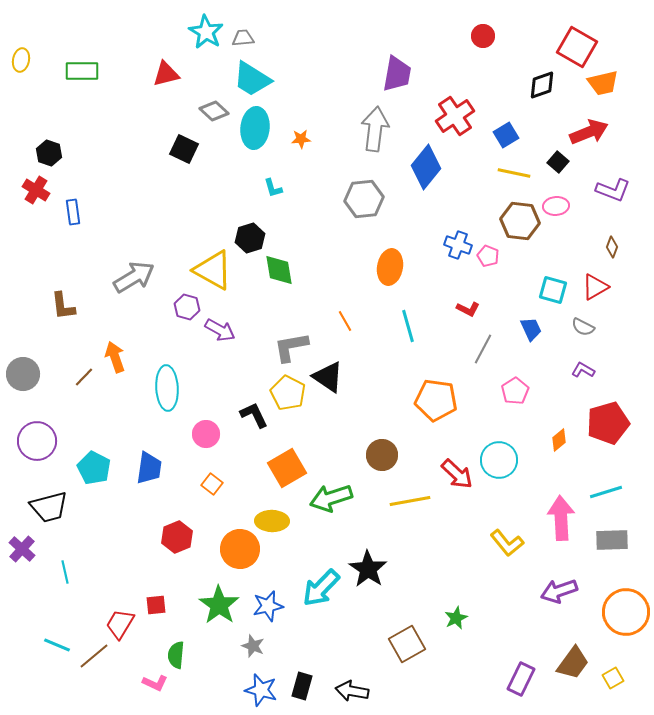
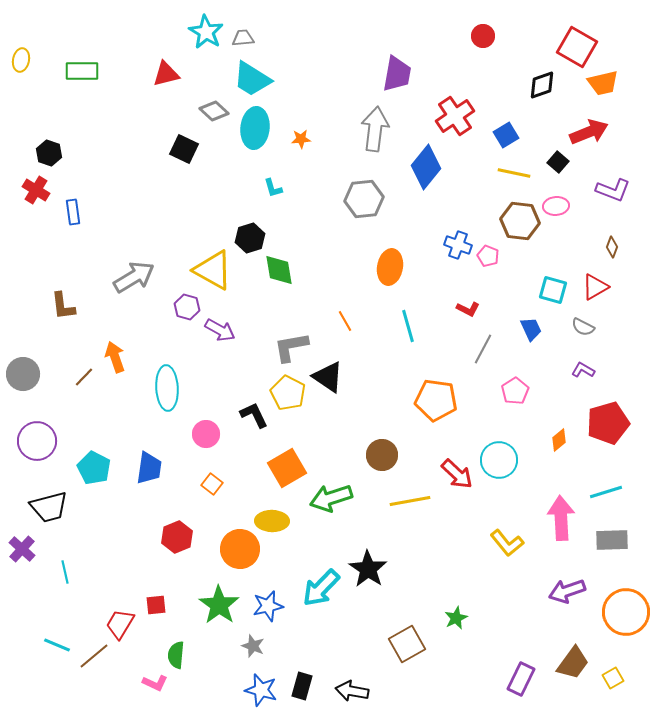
purple arrow at (559, 591): moved 8 px right
